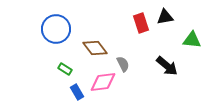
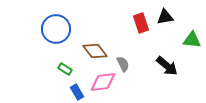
brown diamond: moved 3 px down
